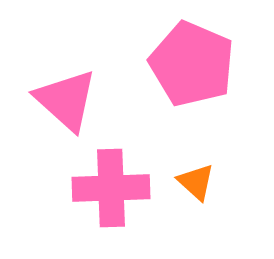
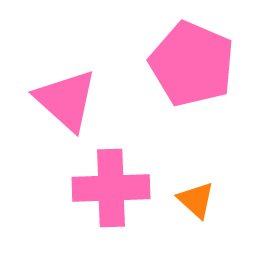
orange triangle: moved 18 px down
